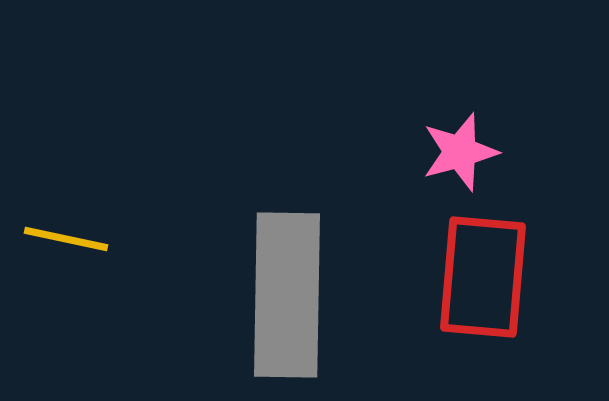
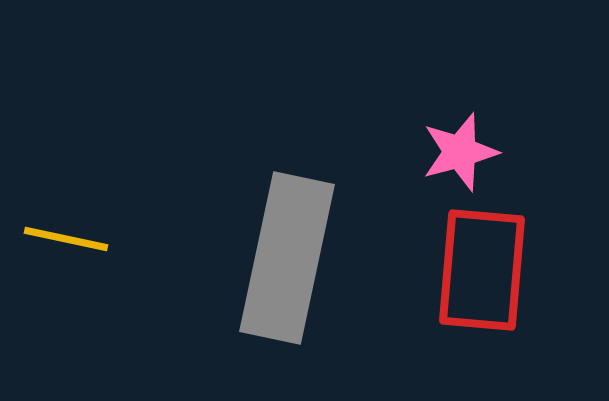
red rectangle: moved 1 px left, 7 px up
gray rectangle: moved 37 px up; rotated 11 degrees clockwise
